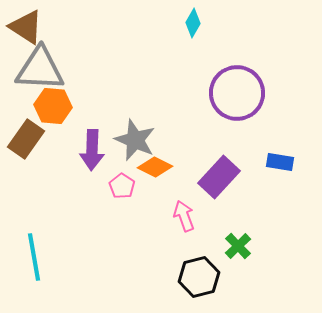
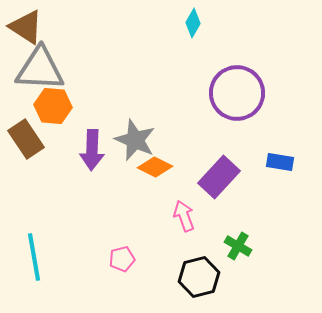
brown rectangle: rotated 69 degrees counterclockwise
pink pentagon: moved 73 px down; rotated 25 degrees clockwise
green cross: rotated 16 degrees counterclockwise
